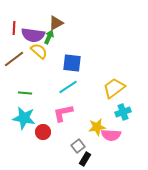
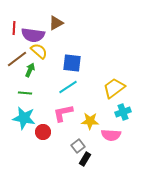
green arrow: moved 19 px left, 33 px down
brown line: moved 3 px right
yellow star: moved 7 px left, 6 px up; rotated 12 degrees clockwise
